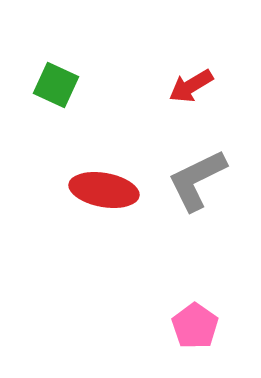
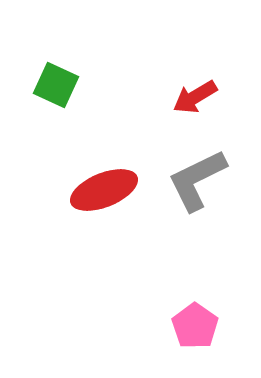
red arrow: moved 4 px right, 11 px down
red ellipse: rotated 32 degrees counterclockwise
